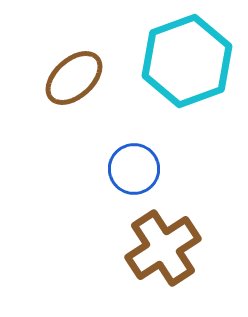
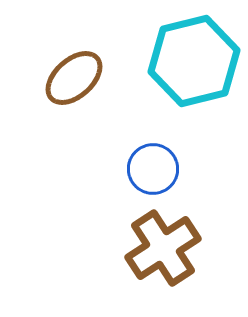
cyan hexagon: moved 7 px right; rotated 6 degrees clockwise
blue circle: moved 19 px right
